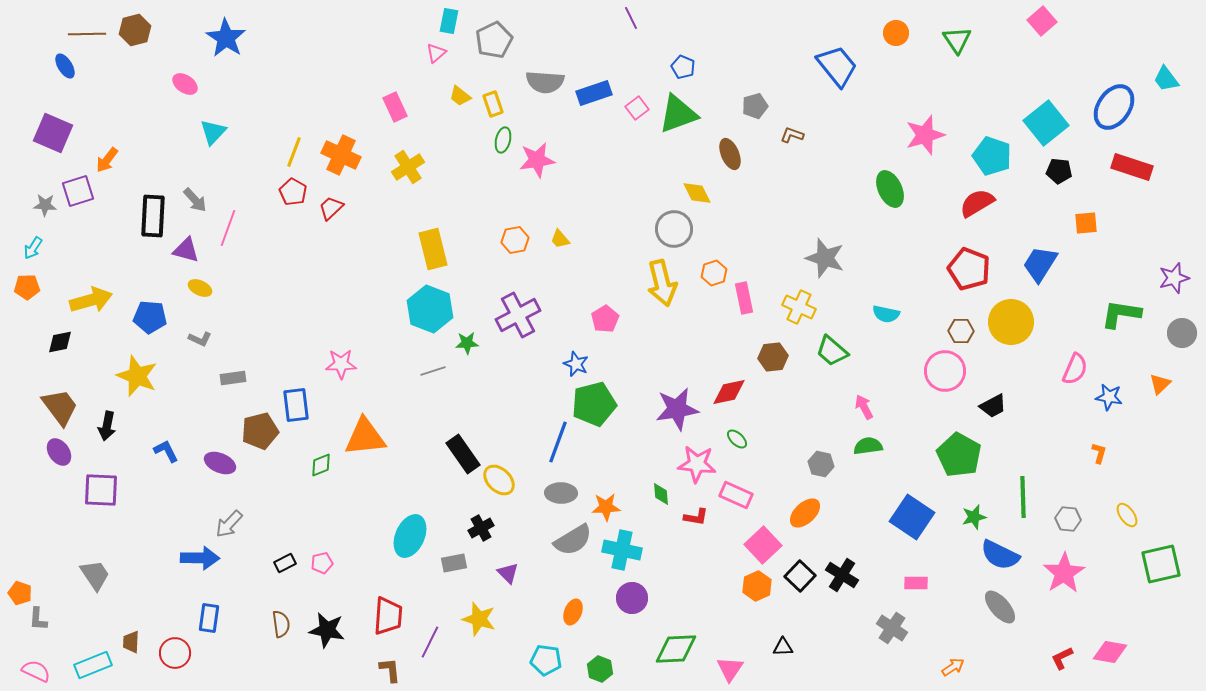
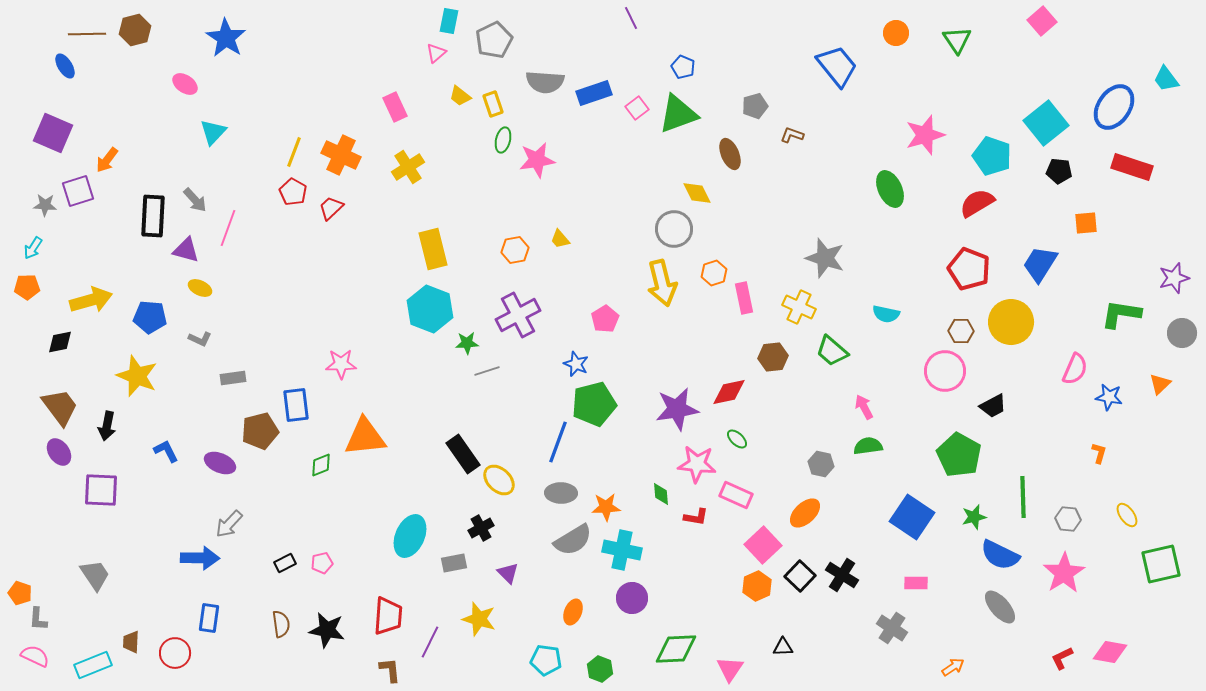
orange hexagon at (515, 240): moved 10 px down
gray line at (433, 371): moved 54 px right
pink semicircle at (36, 671): moved 1 px left, 15 px up
